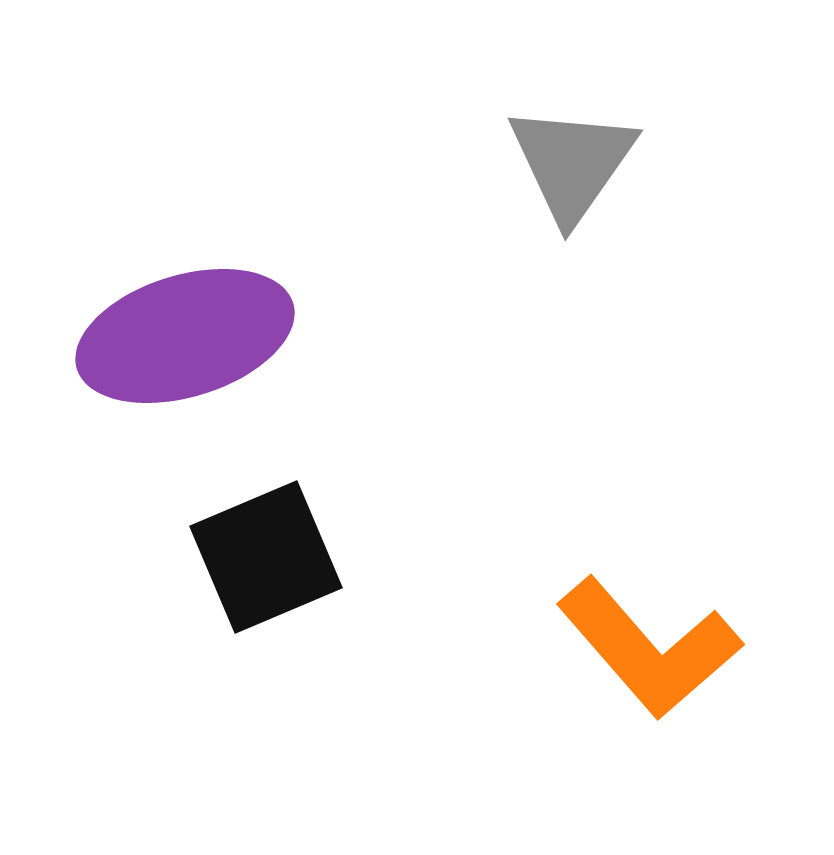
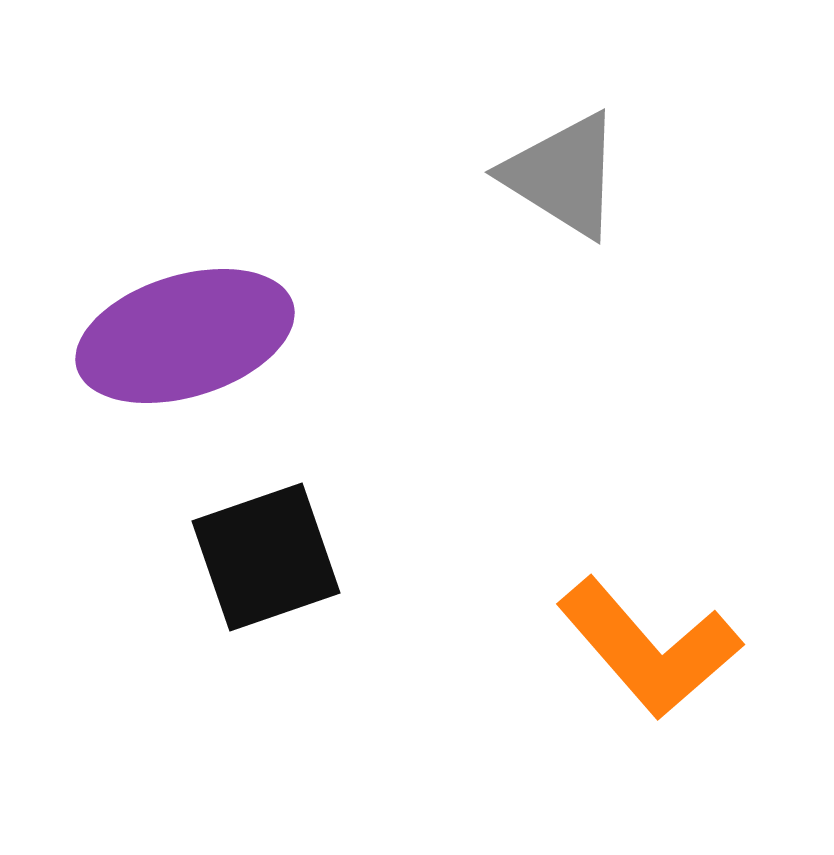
gray triangle: moved 9 px left, 12 px down; rotated 33 degrees counterclockwise
black square: rotated 4 degrees clockwise
